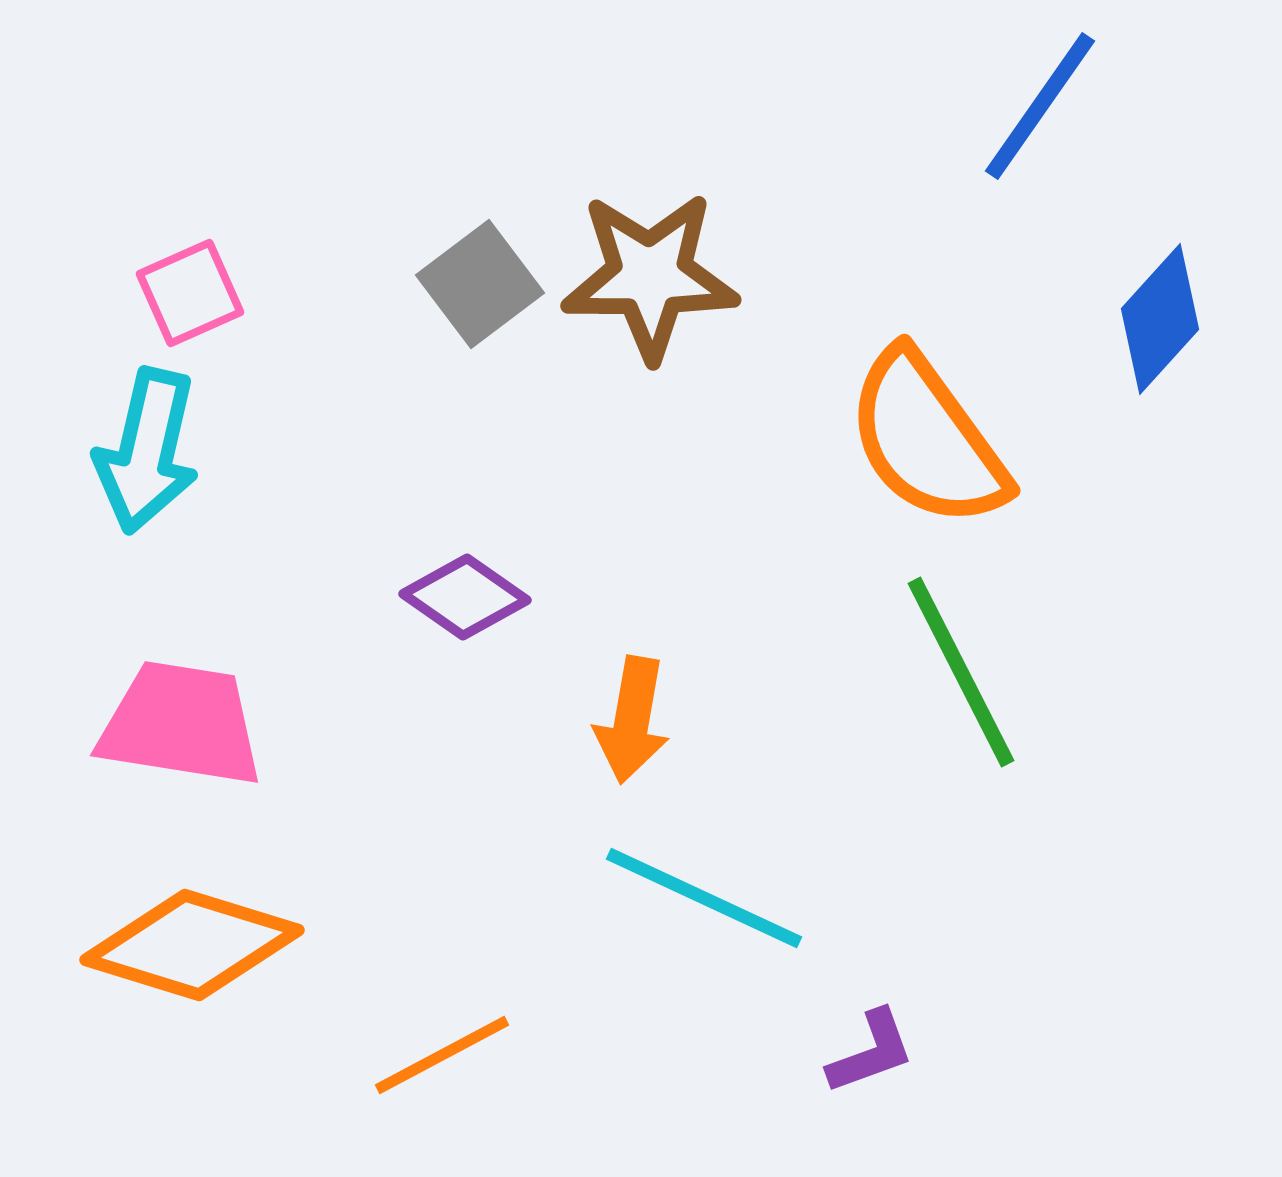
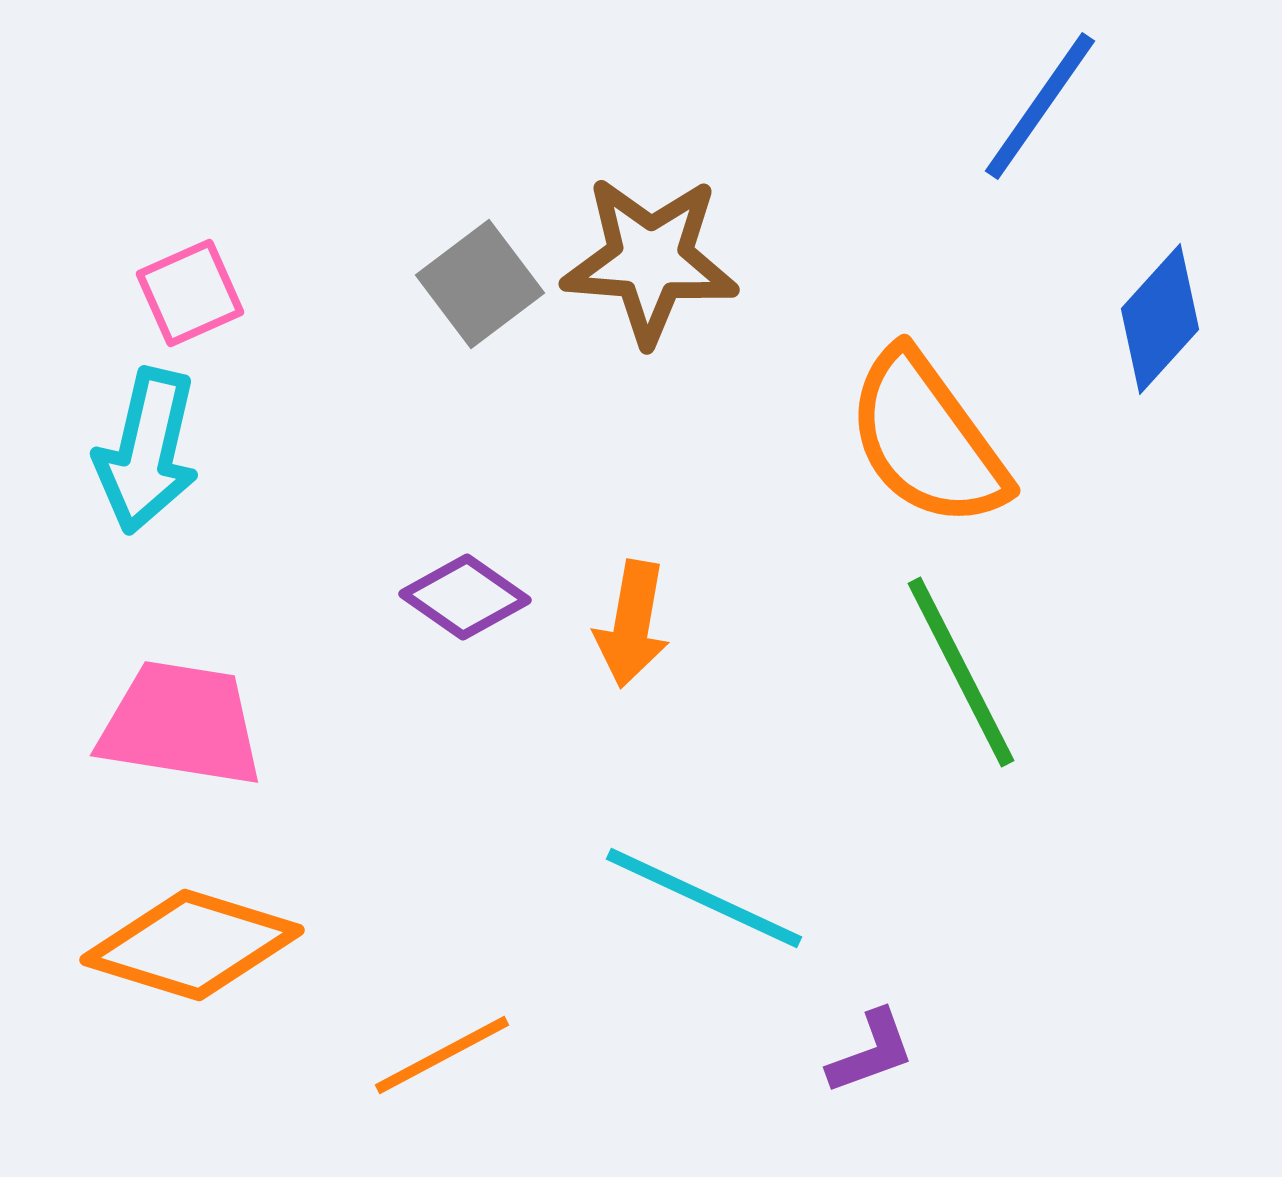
brown star: moved 16 px up; rotated 4 degrees clockwise
orange arrow: moved 96 px up
